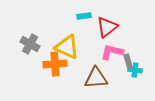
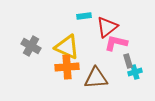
gray cross: moved 1 px right, 2 px down
pink L-shape: moved 4 px right, 9 px up
orange cross: moved 12 px right, 3 px down
cyan cross: moved 2 px down; rotated 24 degrees counterclockwise
